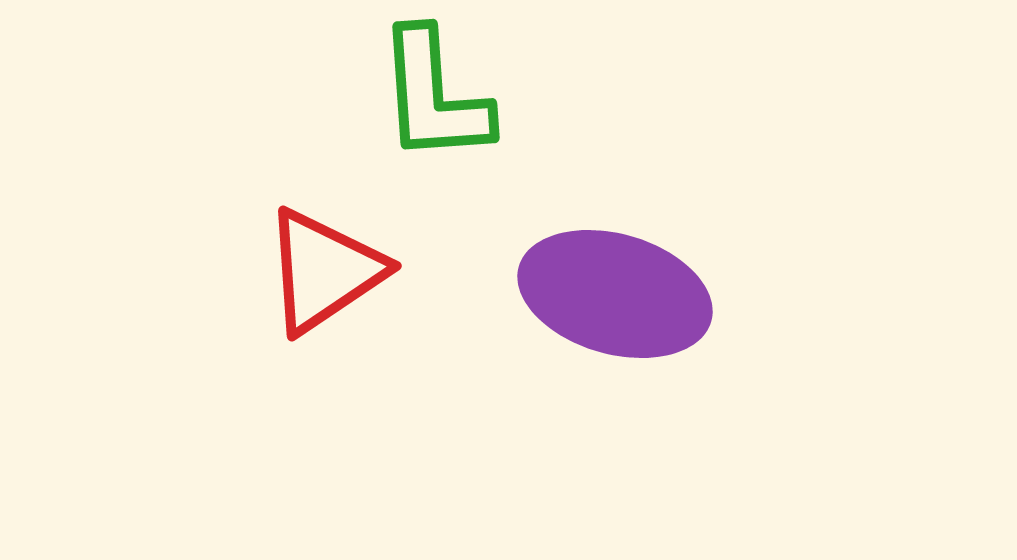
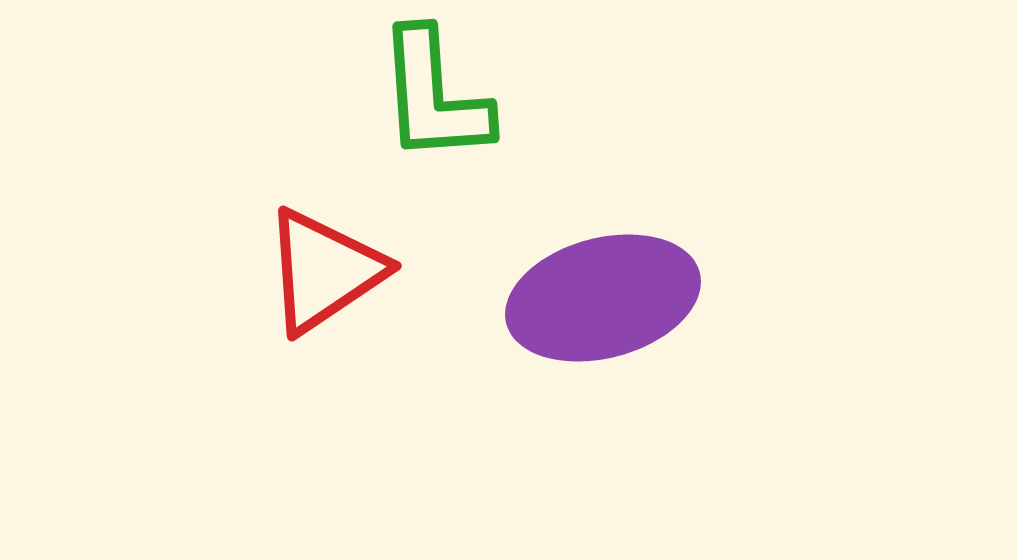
purple ellipse: moved 12 px left, 4 px down; rotated 31 degrees counterclockwise
